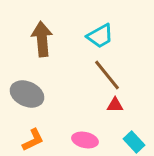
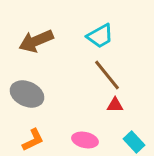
brown arrow: moved 6 px left, 2 px down; rotated 108 degrees counterclockwise
